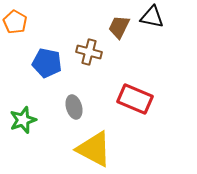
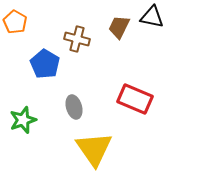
brown cross: moved 12 px left, 13 px up
blue pentagon: moved 2 px left, 1 px down; rotated 20 degrees clockwise
yellow triangle: rotated 27 degrees clockwise
